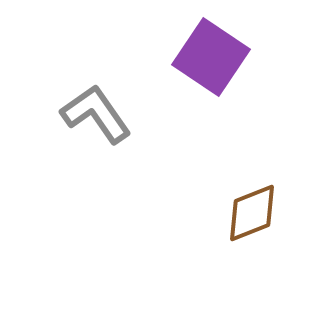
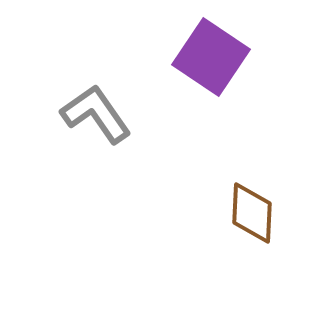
brown diamond: rotated 66 degrees counterclockwise
